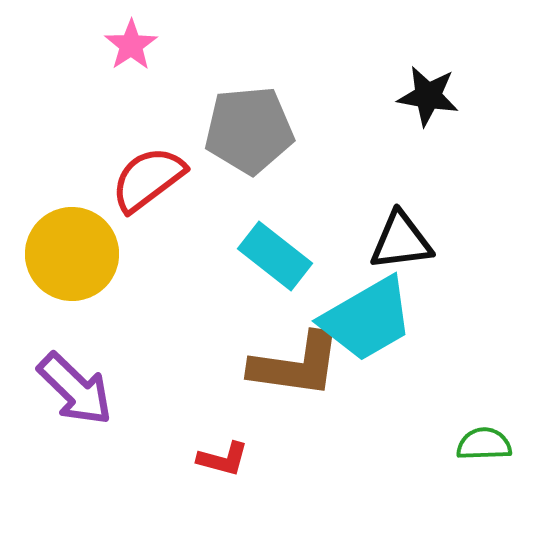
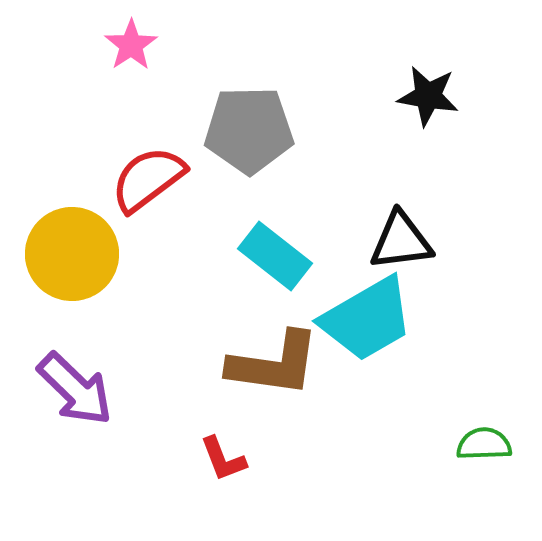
gray pentagon: rotated 4 degrees clockwise
brown L-shape: moved 22 px left, 1 px up
red L-shape: rotated 54 degrees clockwise
